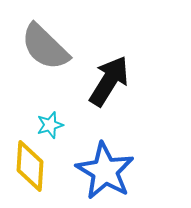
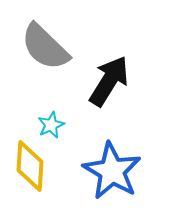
cyan star: moved 1 px right; rotated 8 degrees counterclockwise
blue star: moved 7 px right
